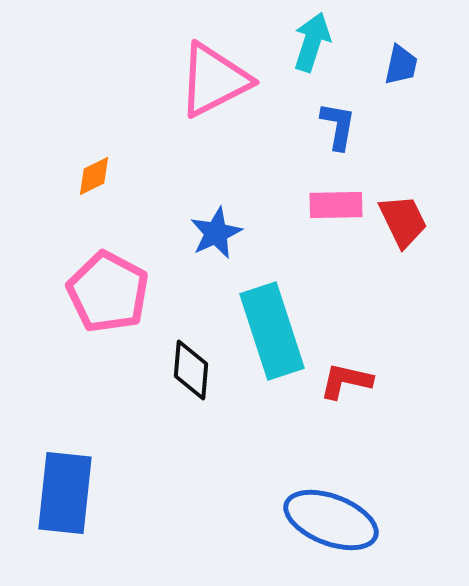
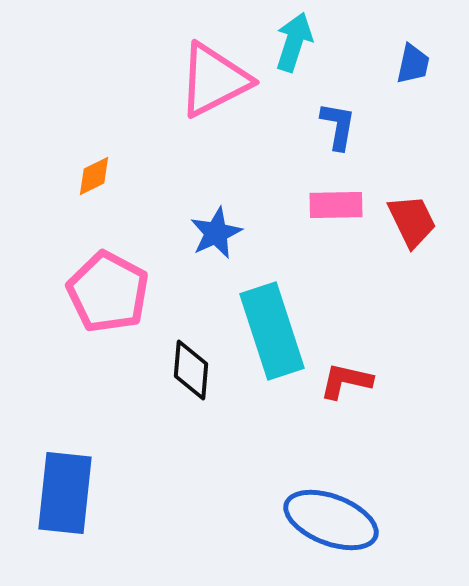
cyan arrow: moved 18 px left
blue trapezoid: moved 12 px right, 1 px up
red trapezoid: moved 9 px right
